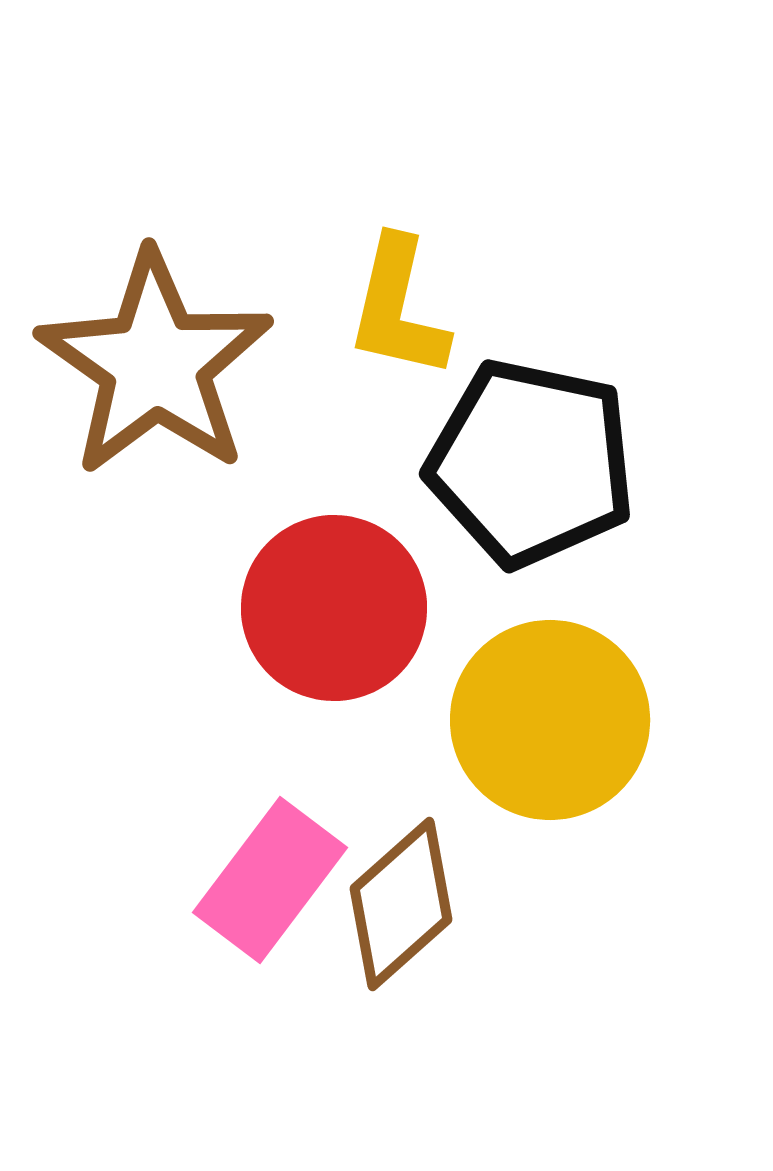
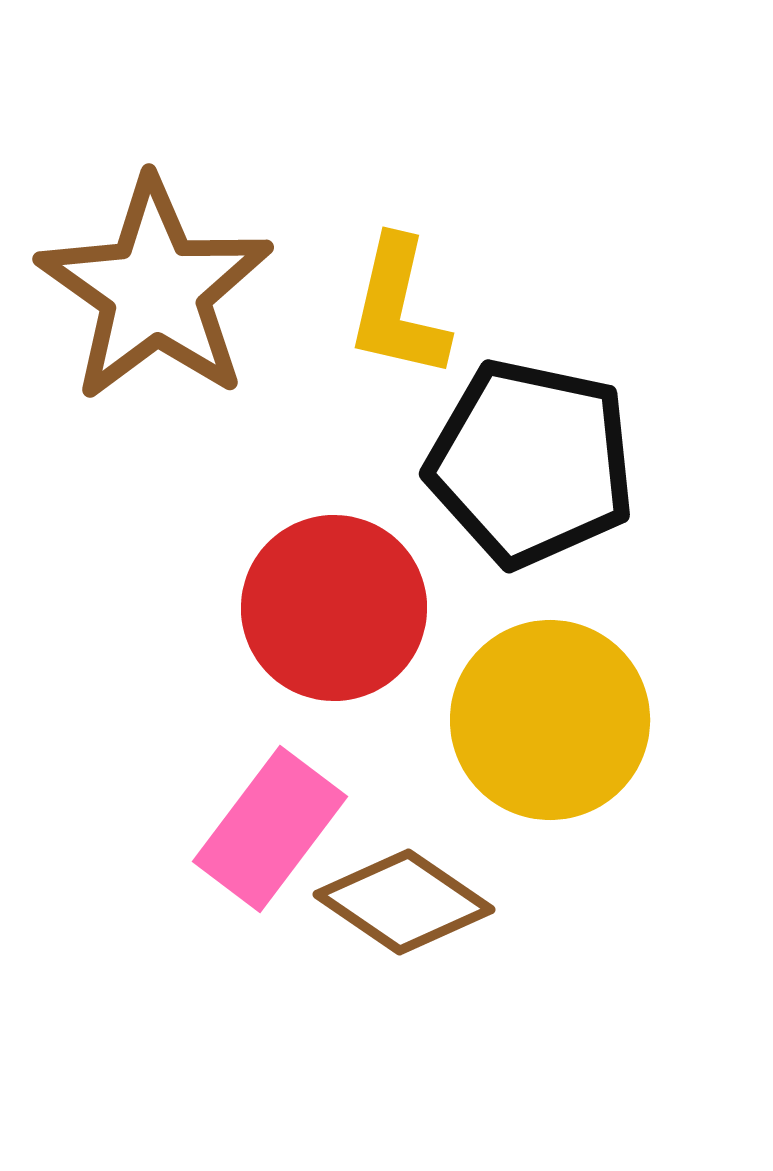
brown star: moved 74 px up
pink rectangle: moved 51 px up
brown diamond: moved 3 px right, 2 px up; rotated 76 degrees clockwise
